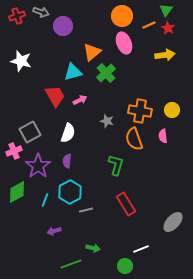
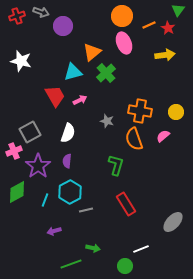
green triangle: moved 12 px right
yellow circle: moved 4 px right, 2 px down
pink semicircle: rotated 56 degrees clockwise
